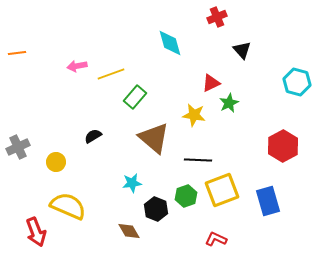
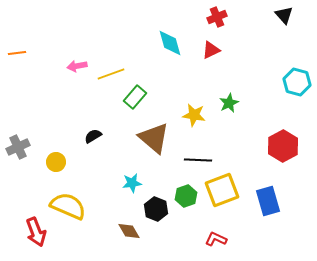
black triangle: moved 42 px right, 35 px up
red triangle: moved 33 px up
